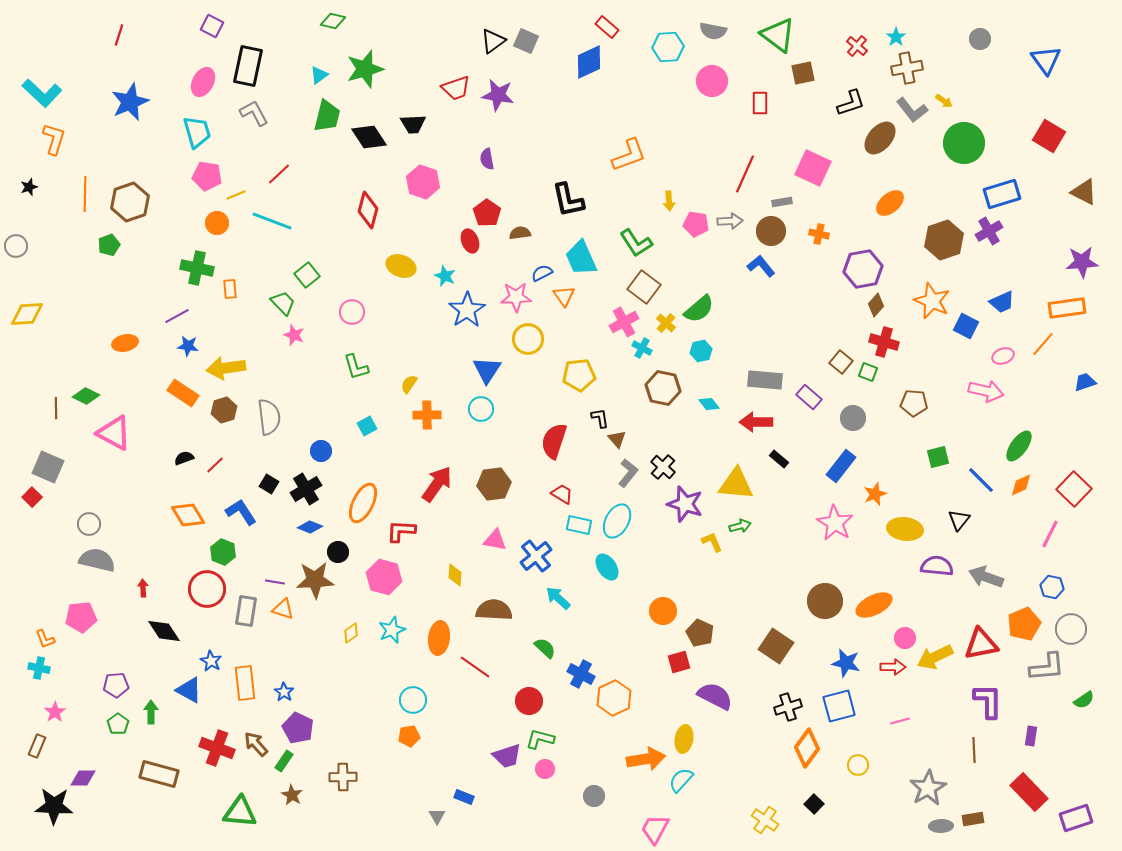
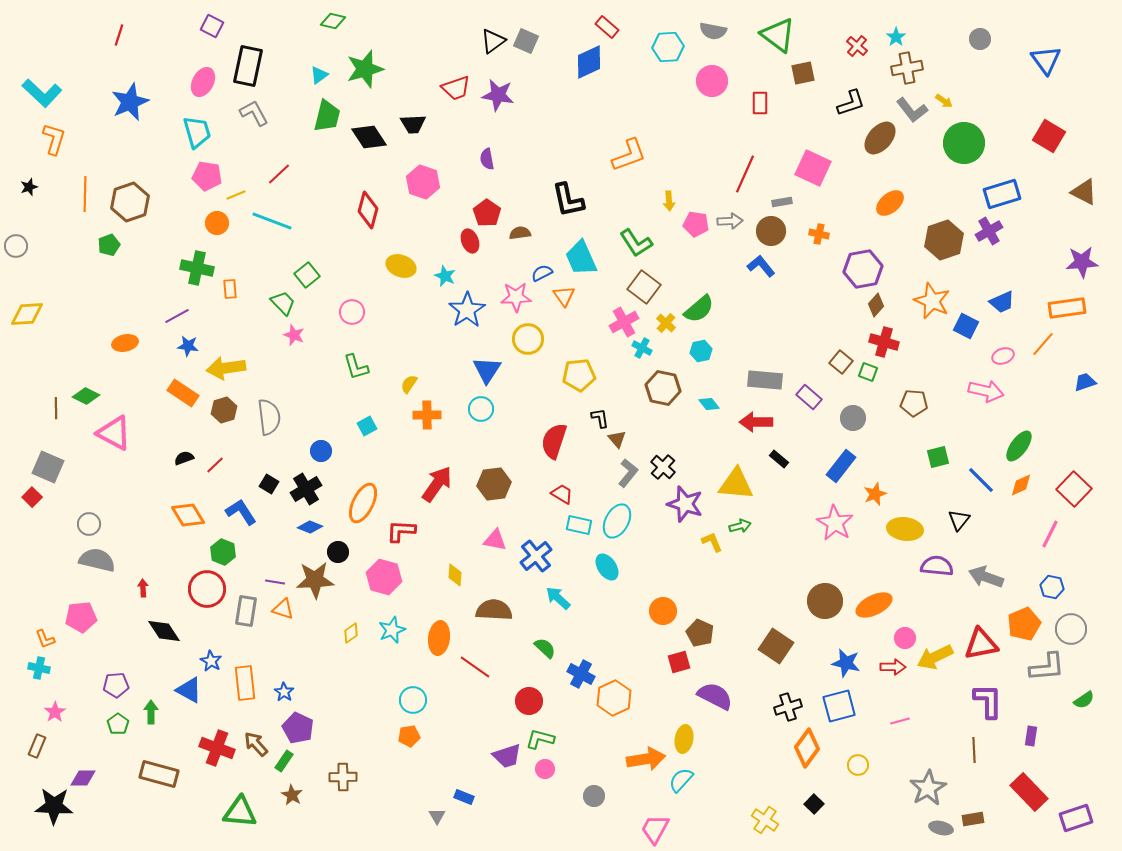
gray ellipse at (941, 826): moved 2 px down; rotated 15 degrees clockwise
